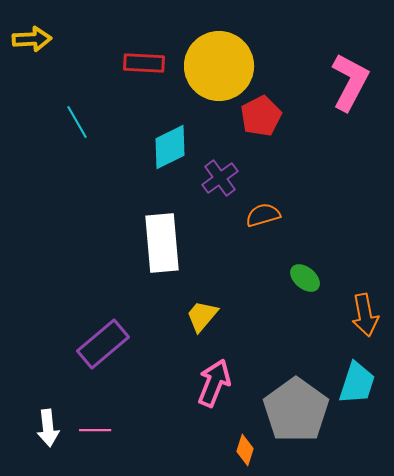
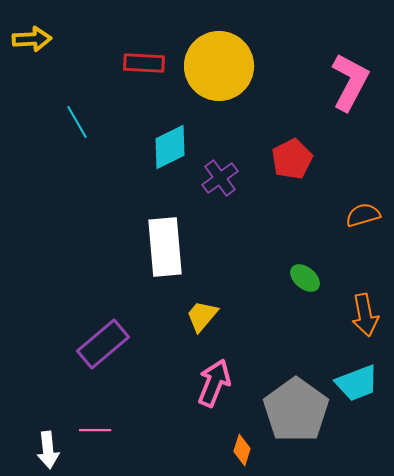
red pentagon: moved 31 px right, 43 px down
orange semicircle: moved 100 px right
white rectangle: moved 3 px right, 4 px down
cyan trapezoid: rotated 51 degrees clockwise
white arrow: moved 22 px down
orange diamond: moved 3 px left
